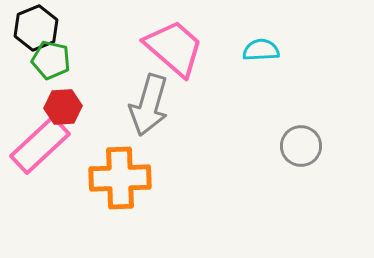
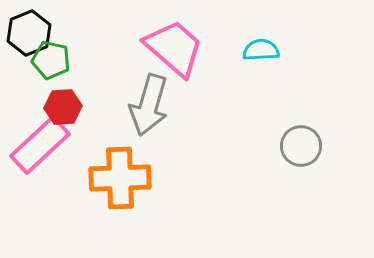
black hexagon: moved 7 px left, 5 px down
